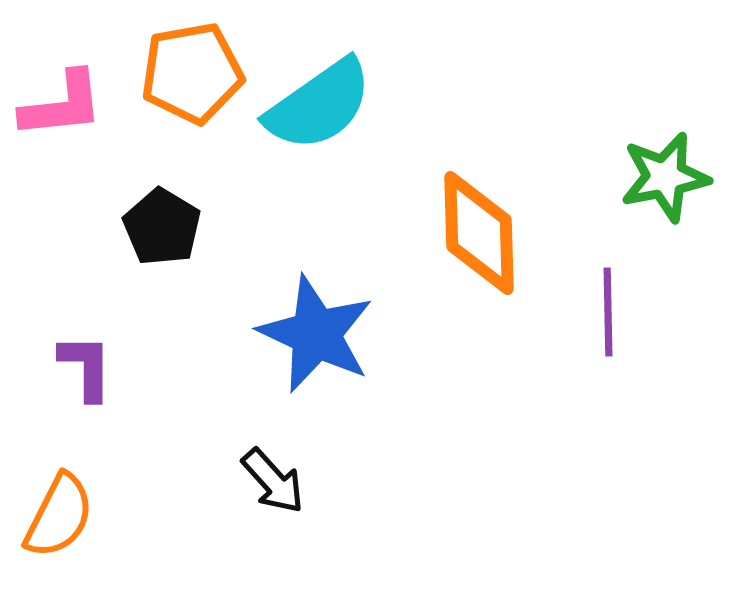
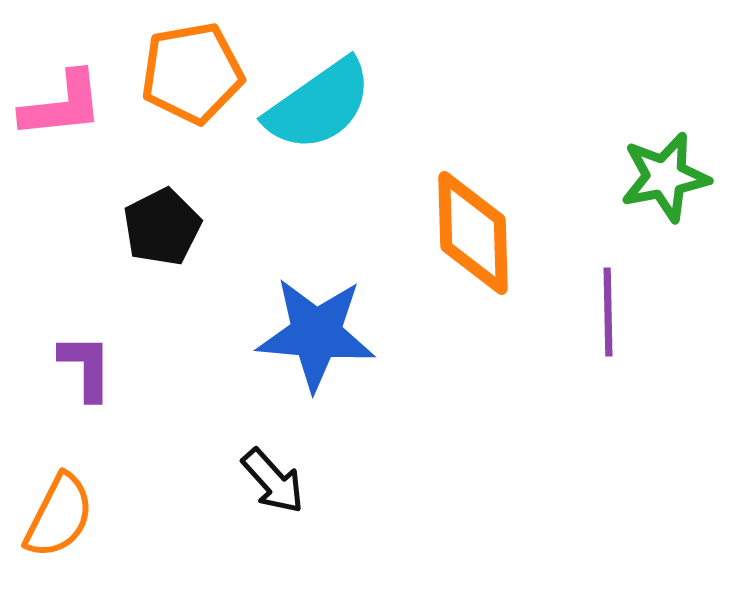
black pentagon: rotated 14 degrees clockwise
orange diamond: moved 6 px left
blue star: rotated 20 degrees counterclockwise
